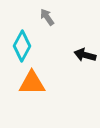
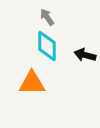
cyan diamond: moved 25 px right; rotated 28 degrees counterclockwise
